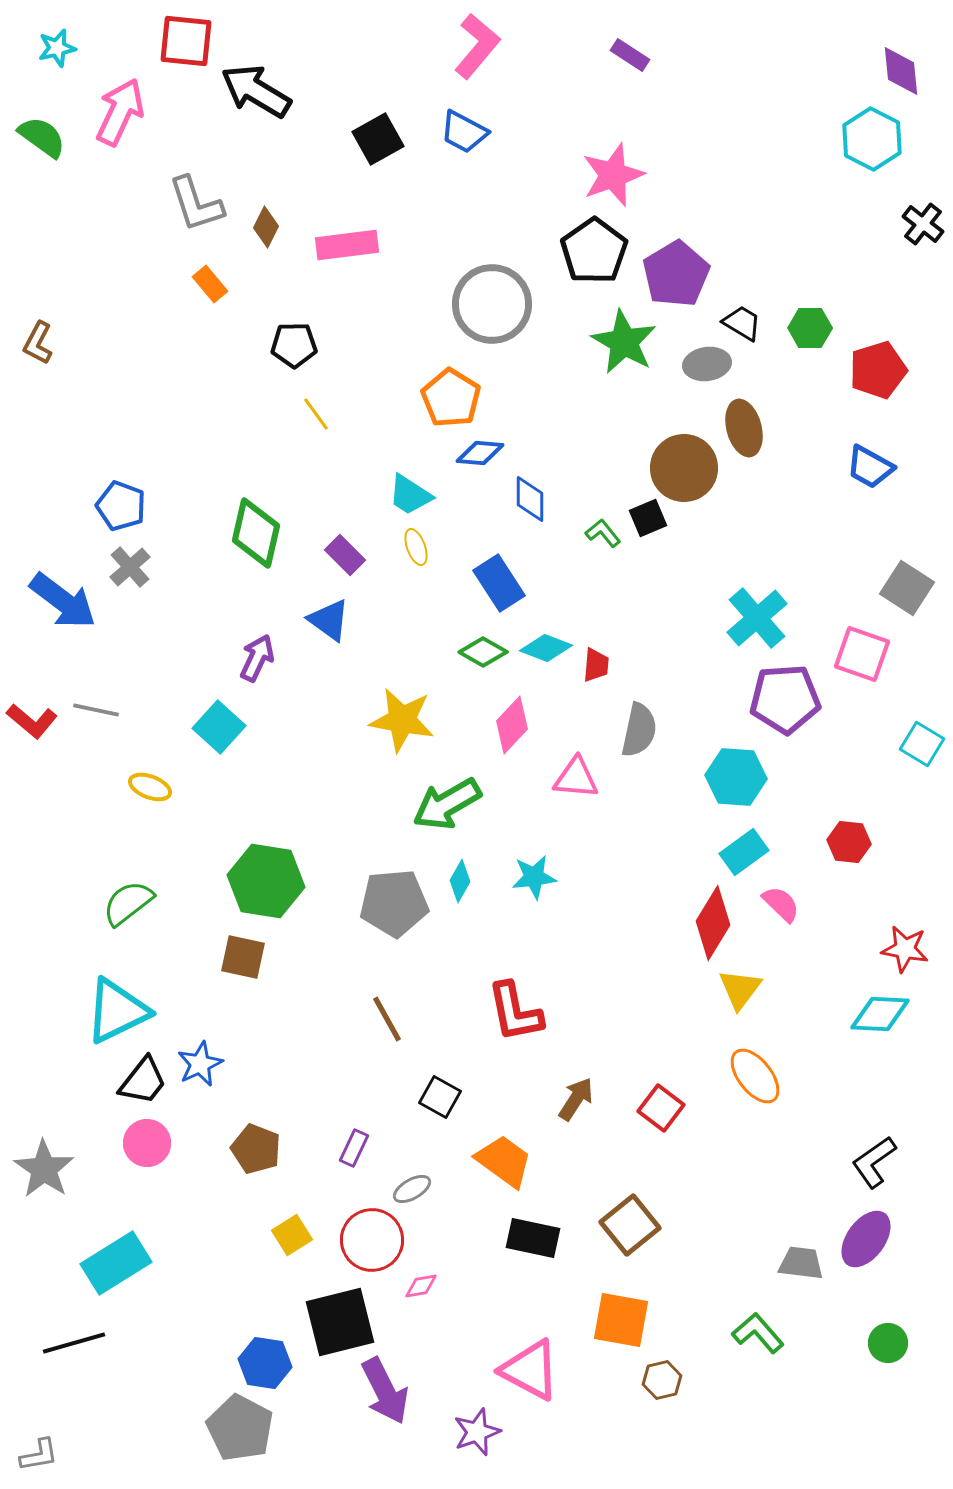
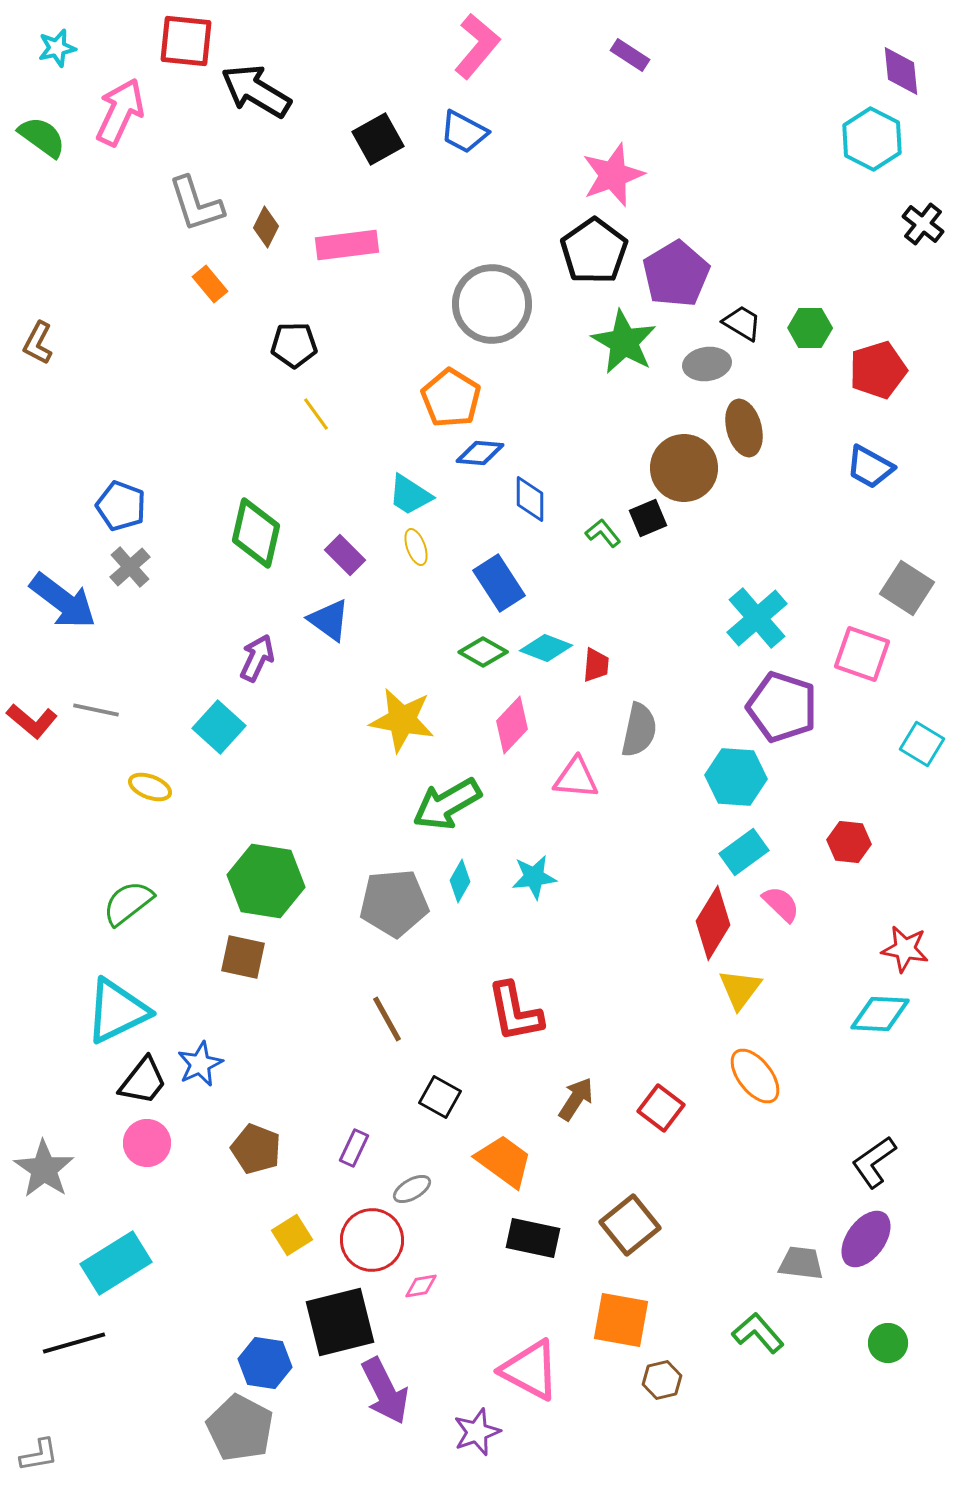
purple pentagon at (785, 699): moved 3 px left, 8 px down; rotated 22 degrees clockwise
